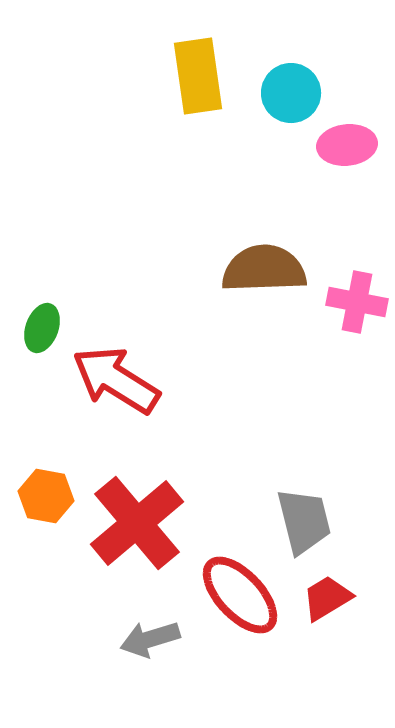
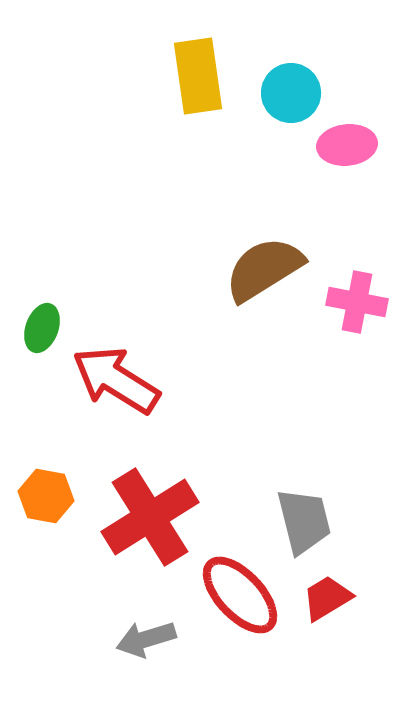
brown semicircle: rotated 30 degrees counterclockwise
red cross: moved 13 px right, 6 px up; rotated 8 degrees clockwise
gray arrow: moved 4 px left
